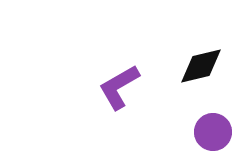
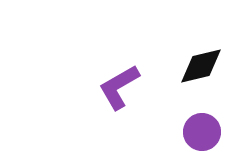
purple circle: moved 11 px left
